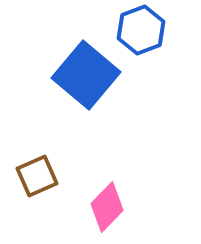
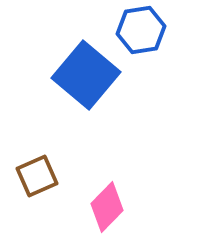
blue hexagon: rotated 12 degrees clockwise
